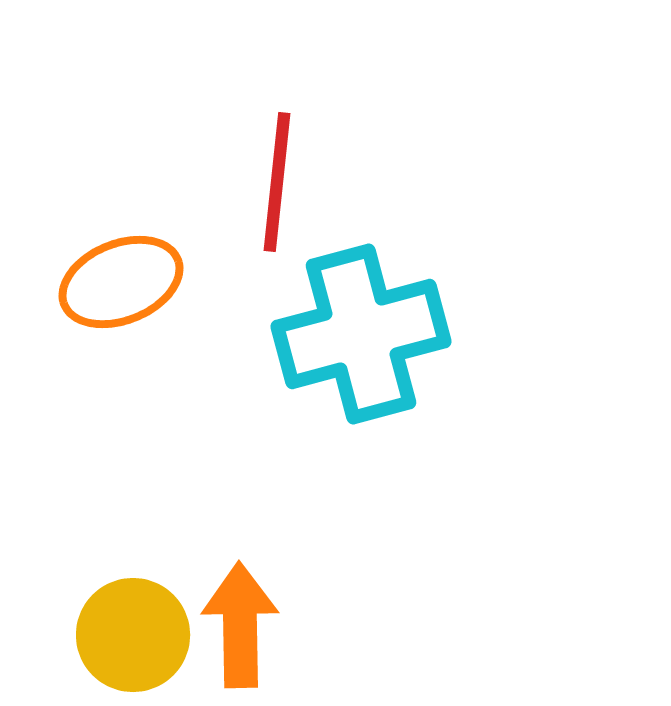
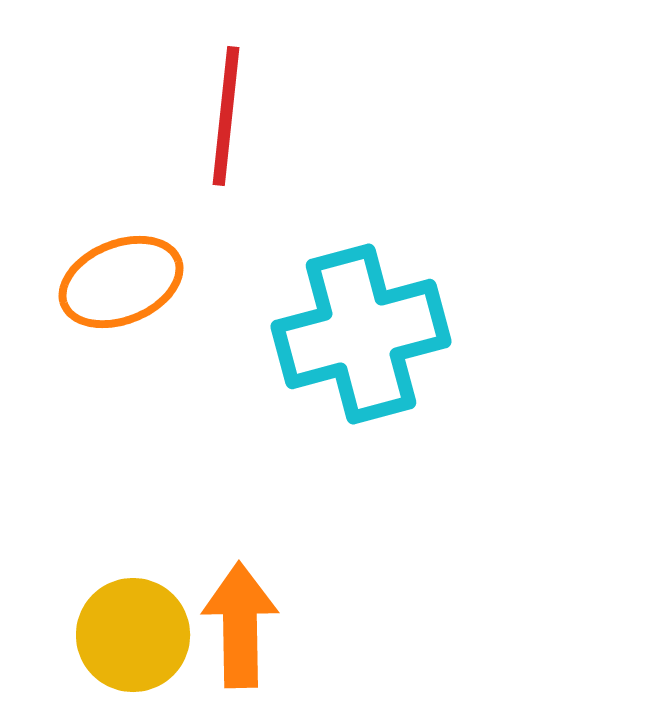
red line: moved 51 px left, 66 px up
